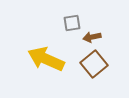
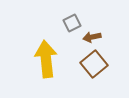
gray square: rotated 18 degrees counterclockwise
yellow arrow: rotated 60 degrees clockwise
